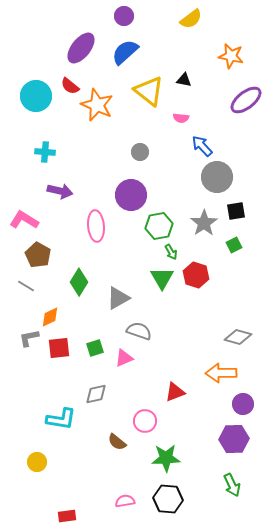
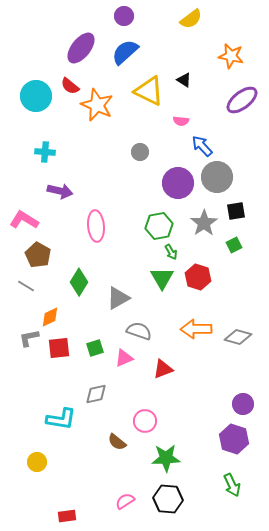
black triangle at (184, 80): rotated 21 degrees clockwise
yellow triangle at (149, 91): rotated 12 degrees counterclockwise
purple ellipse at (246, 100): moved 4 px left
pink semicircle at (181, 118): moved 3 px down
purple circle at (131, 195): moved 47 px right, 12 px up
red hexagon at (196, 275): moved 2 px right, 2 px down
orange arrow at (221, 373): moved 25 px left, 44 px up
red triangle at (175, 392): moved 12 px left, 23 px up
purple hexagon at (234, 439): rotated 20 degrees clockwise
pink semicircle at (125, 501): rotated 24 degrees counterclockwise
